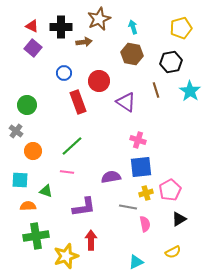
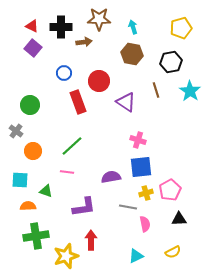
brown star: rotated 25 degrees clockwise
green circle: moved 3 px right
black triangle: rotated 28 degrees clockwise
cyan triangle: moved 6 px up
